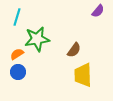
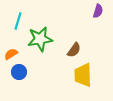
purple semicircle: rotated 24 degrees counterclockwise
cyan line: moved 1 px right, 4 px down
green star: moved 3 px right
orange semicircle: moved 6 px left
blue circle: moved 1 px right
